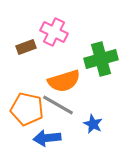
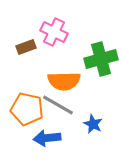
orange semicircle: rotated 16 degrees clockwise
